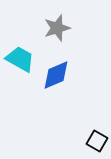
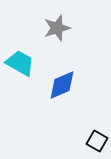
cyan trapezoid: moved 4 px down
blue diamond: moved 6 px right, 10 px down
